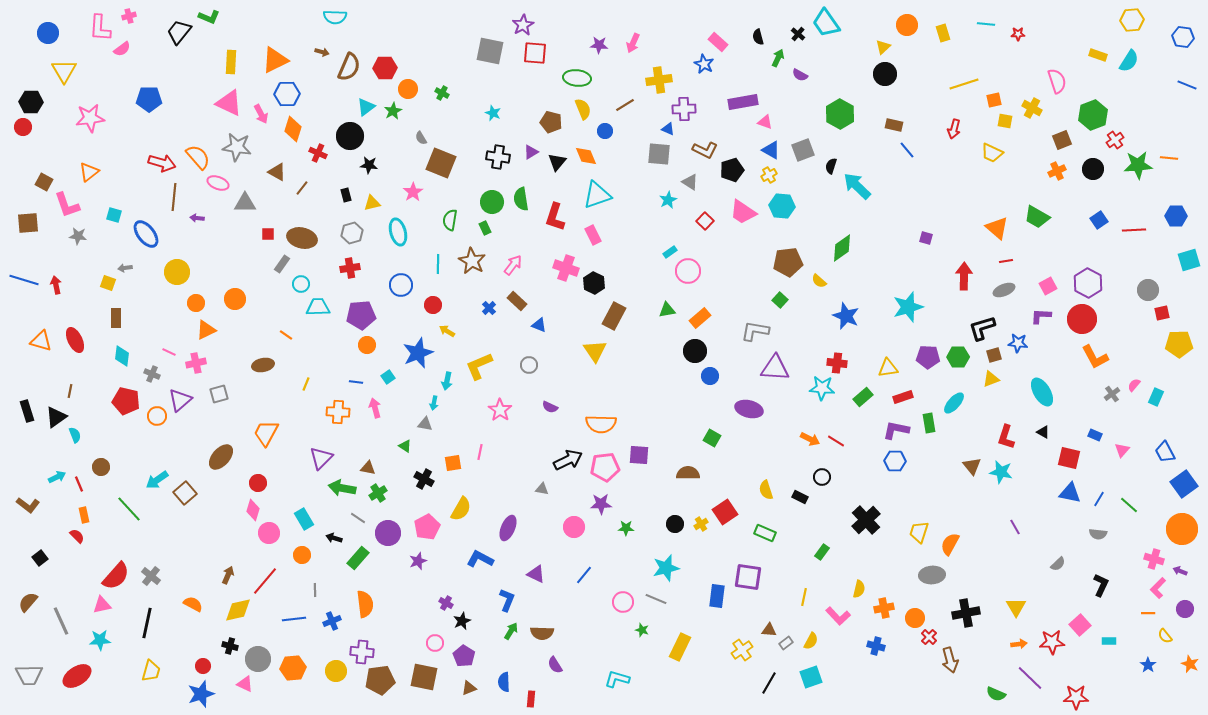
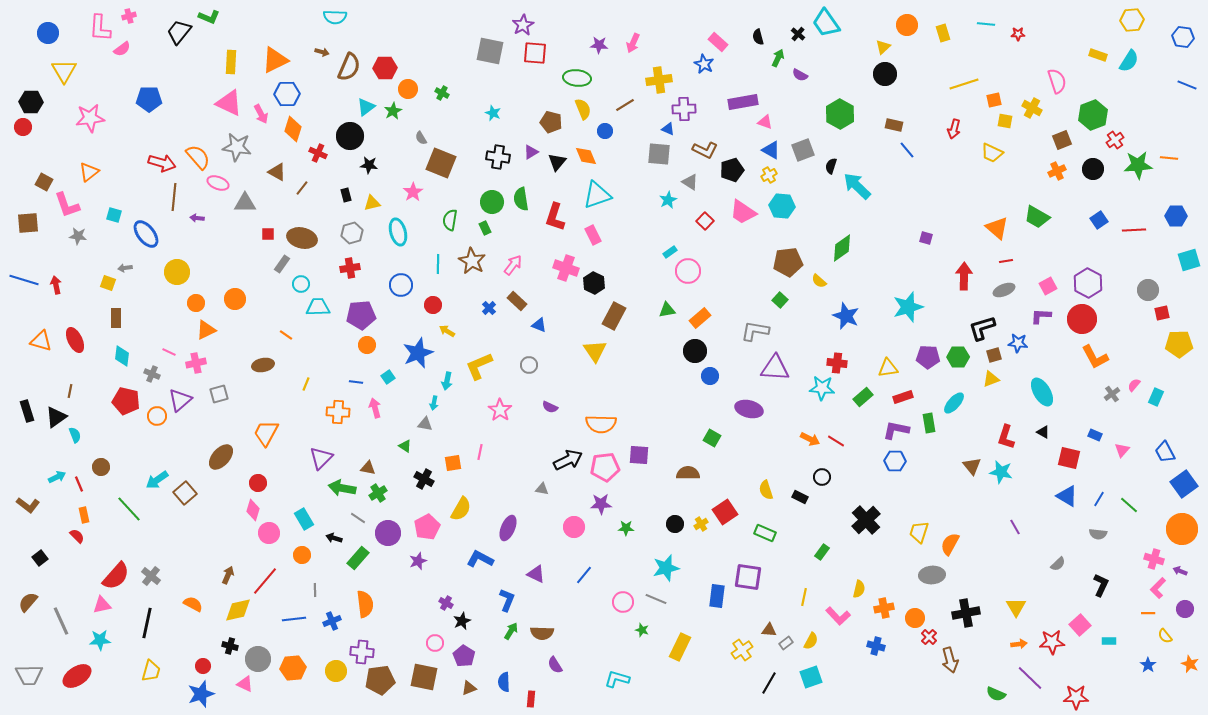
blue triangle at (1070, 493): moved 3 px left, 3 px down; rotated 20 degrees clockwise
